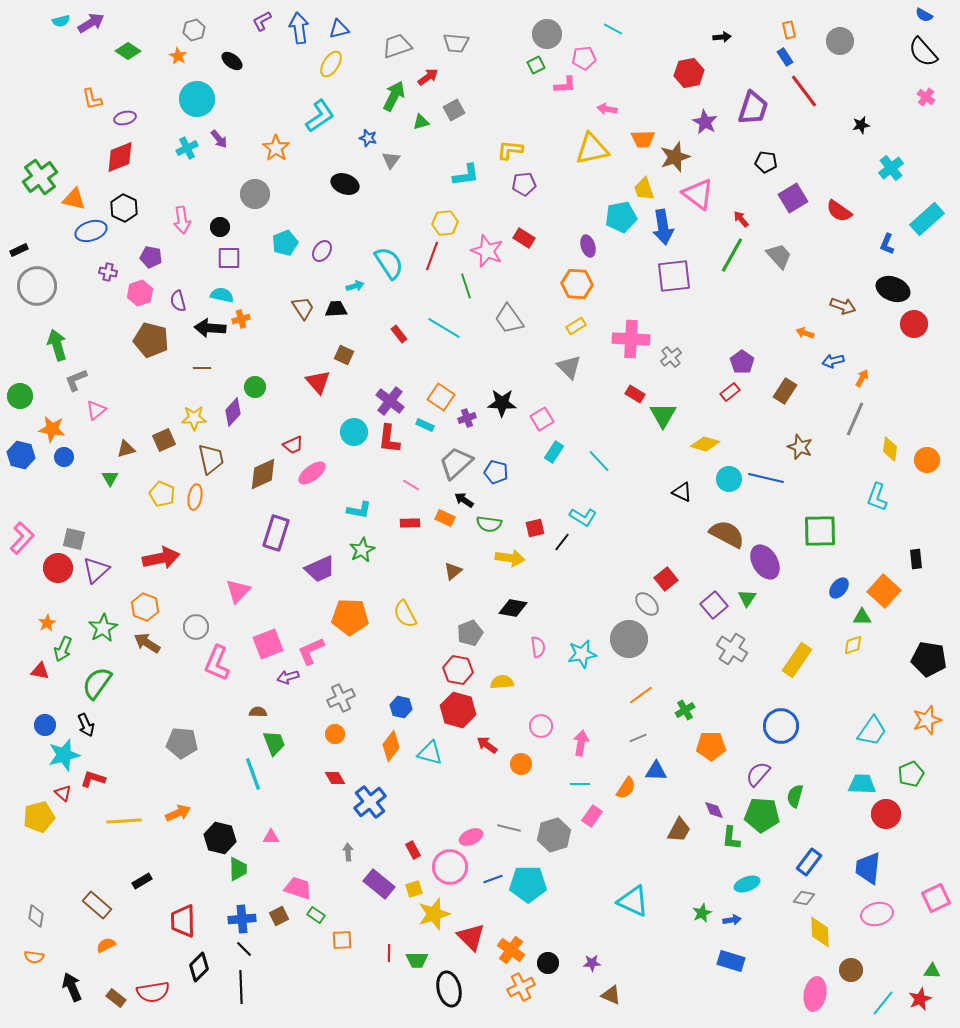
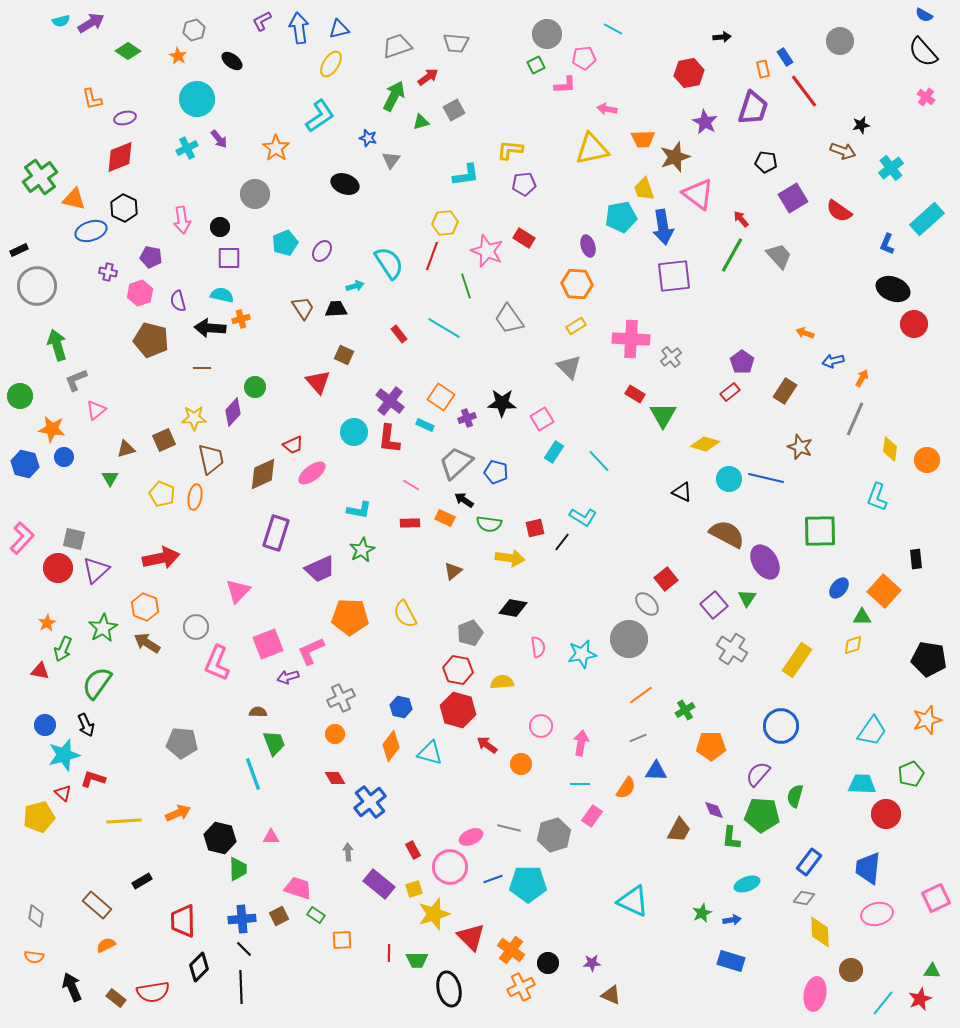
orange rectangle at (789, 30): moved 26 px left, 39 px down
brown arrow at (843, 306): moved 155 px up
blue hexagon at (21, 455): moved 4 px right, 9 px down
